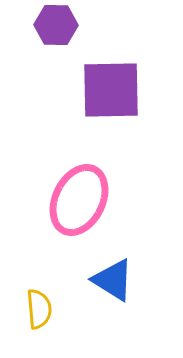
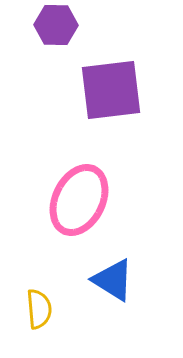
purple square: rotated 6 degrees counterclockwise
